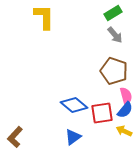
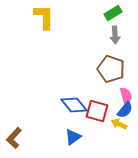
gray arrow: rotated 36 degrees clockwise
brown pentagon: moved 3 px left, 2 px up
blue diamond: rotated 12 degrees clockwise
red square: moved 5 px left, 2 px up; rotated 25 degrees clockwise
yellow arrow: moved 5 px left, 7 px up
brown L-shape: moved 1 px left, 1 px down
